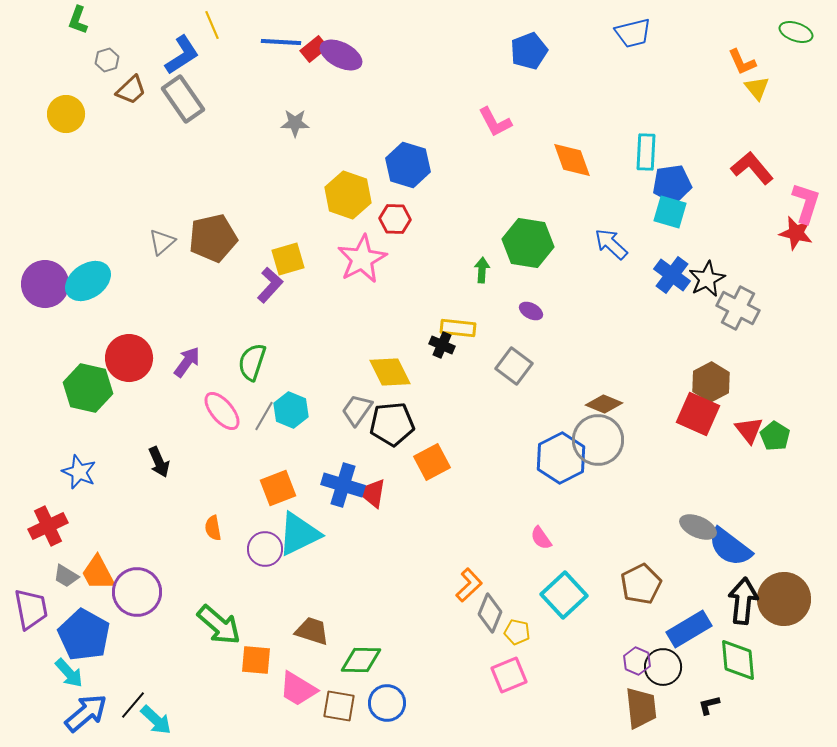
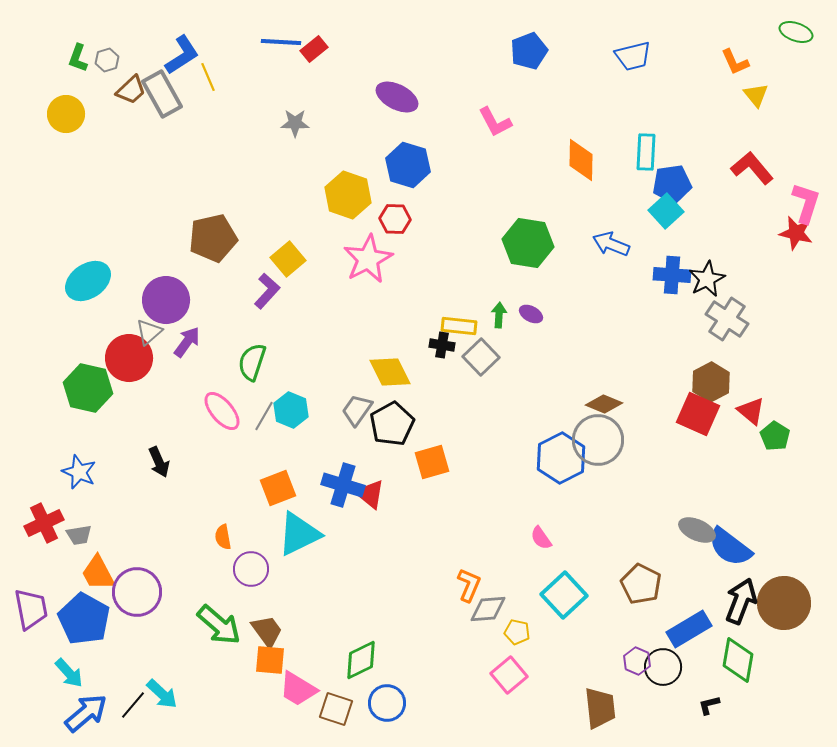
green L-shape at (78, 20): moved 38 px down
yellow line at (212, 25): moved 4 px left, 52 px down
blue trapezoid at (633, 33): moved 23 px down
purple ellipse at (341, 55): moved 56 px right, 42 px down
orange L-shape at (742, 62): moved 7 px left
yellow triangle at (757, 88): moved 1 px left, 7 px down
gray rectangle at (183, 99): moved 21 px left, 5 px up; rotated 6 degrees clockwise
orange diamond at (572, 160): moved 9 px right; rotated 21 degrees clockwise
cyan square at (670, 212): moved 4 px left, 1 px up; rotated 32 degrees clockwise
gray triangle at (162, 242): moved 13 px left, 90 px down
blue arrow at (611, 244): rotated 21 degrees counterclockwise
yellow square at (288, 259): rotated 24 degrees counterclockwise
pink star at (362, 259): moved 6 px right
green arrow at (482, 270): moved 17 px right, 45 px down
blue cross at (672, 275): rotated 33 degrees counterclockwise
purple circle at (45, 284): moved 121 px right, 16 px down
purple L-shape at (270, 285): moved 3 px left, 6 px down
gray cross at (738, 308): moved 11 px left, 11 px down; rotated 6 degrees clockwise
purple ellipse at (531, 311): moved 3 px down
yellow rectangle at (458, 328): moved 1 px right, 2 px up
black cross at (442, 345): rotated 15 degrees counterclockwise
purple arrow at (187, 362): moved 20 px up
gray square at (514, 366): moved 33 px left, 9 px up; rotated 9 degrees clockwise
black pentagon at (392, 424): rotated 24 degrees counterclockwise
red triangle at (749, 430): moved 2 px right, 19 px up; rotated 12 degrees counterclockwise
orange square at (432, 462): rotated 12 degrees clockwise
red triangle at (372, 493): moved 2 px left, 1 px down
red cross at (48, 526): moved 4 px left, 3 px up
gray ellipse at (698, 527): moved 1 px left, 3 px down
orange semicircle at (213, 528): moved 10 px right, 9 px down
purple circle at (265, 549): moved 14 px left, 20 px down
gray trapezoid at (66, 576): moved 13 px right, 41 px up; rotated 40 degrees counterclockwise
brown pentagon at (641, 584): rotated 18 degrees counterclockwise
orange L-shape at (469, 585): rotated 24 degrees counterclockwise
brown circle at (784, 599): moved 4 px down
black arrow at (743, 601): moved 2 px left; rotated 15 degrees clockwise
gray diamond at (490, 613): moved 2 px left, 4 px up; rotated 63 degrees clockwise
brown trapezoid at (312, 631): moved 45 px left; rotated 36 degrees clockwise
blue pentagon at (84, 635): moved 16 px up
orange square at (256, 660): moved 14 px right
green diamond at (361, 660): rotated 27 degrees counterclockwise
green diamond at (738, 660): rotated 15 degrees clockwise
pink square at (509, 675): rotated 18 degrees counterclockwise
brown square at (339, 706): moved 3 px left, 3 px down; rotated 8 degrees clockwise
brown trapezoid at (641, 708): moved 41 px left
cyan arrow at (156, 720): moved 6 px right, 26 px up
